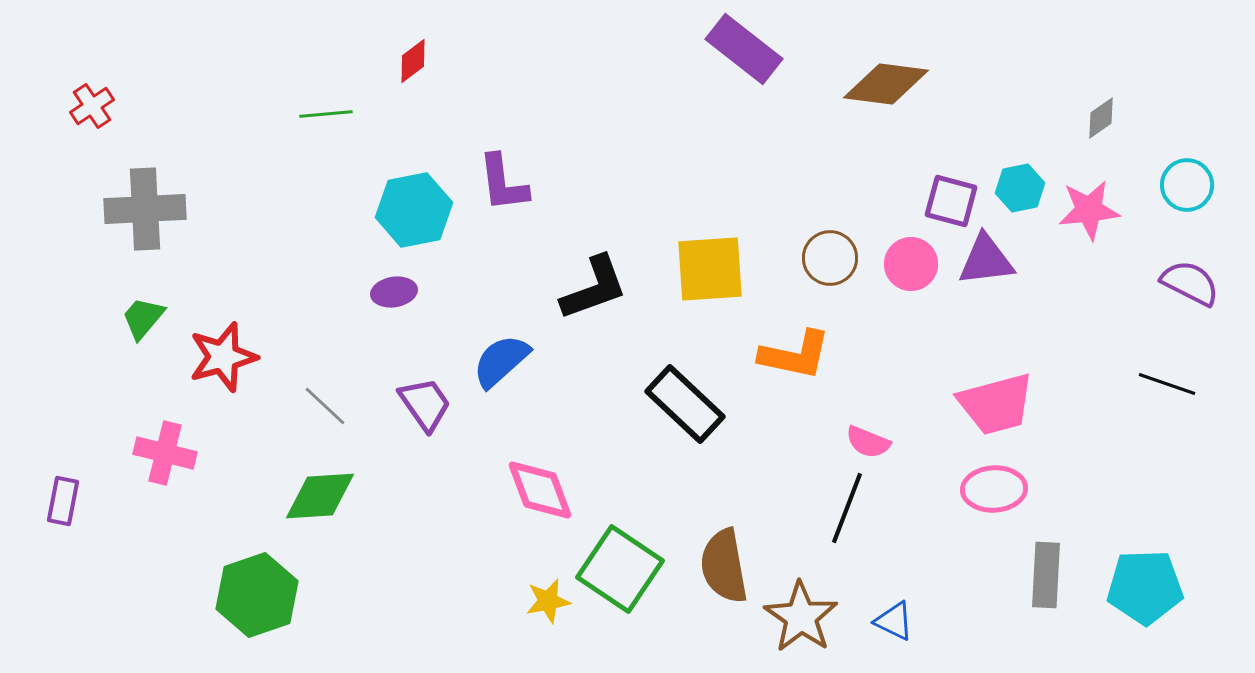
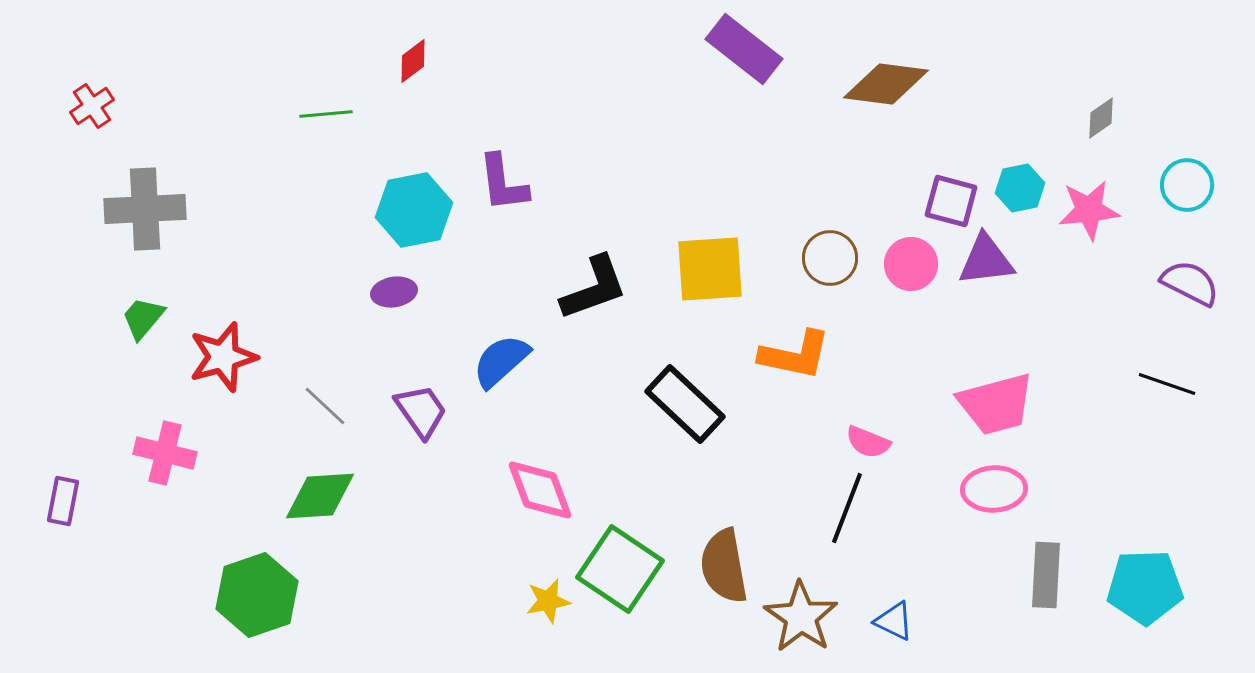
purple trapezoid at (425, 404): moved 4 px left, 7 px down
